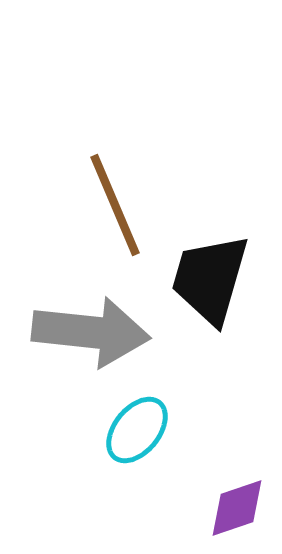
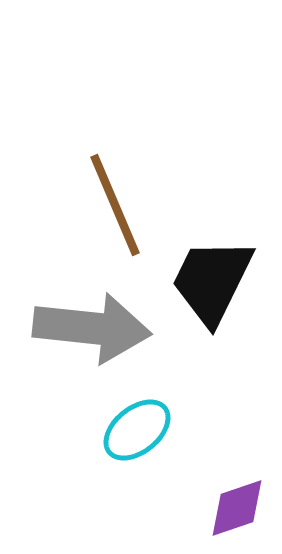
black trapezoid: moved 2 px right, 2 px down; rotated 10 degrees clockwise
gray arrow: moved 1 px right, 4 px up
cyan ellipse: rotated 12 degrees clockwise
